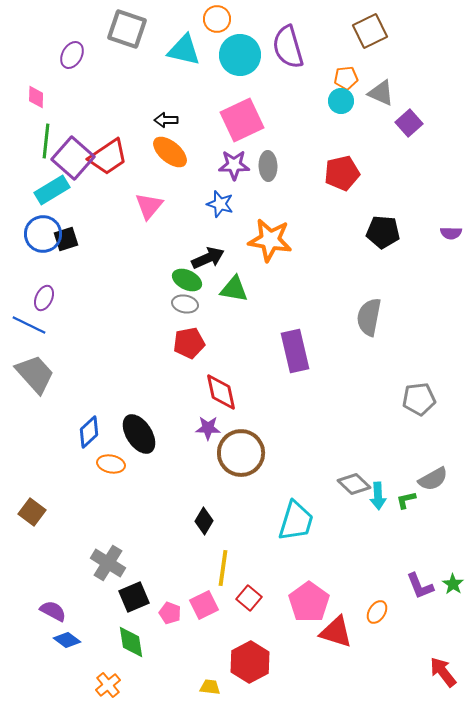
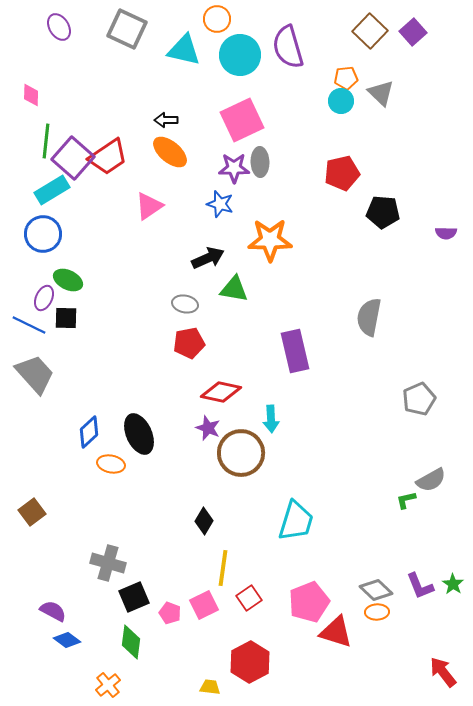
gray square at (127, 29): rotated 6 degrees clockwise
brown square at (370, 31): rotated 20 degrees counterclockwise
purple ellipse at (72, 55): moved 13 px left, 28 px up; rotated 60 degrees counterclockwise
gray triangle at (381, 93): rotated 20 degrees clockwise
pink diamond at (36, 97): moved 5 px left, 2 px up
purple square at (409, 123): moved 4 px right, 91 px up
purple star at (234, 165): moved 3 px down
gray ellipse at (268, 166): moved 8 px left, 4 px up
pink triangle at (149, 206): rotated 16 degrees clockwise
black pentagon at (383, 232): moved 20 px up
purple semicircle at (451, 233): moved 5 px left
black square at (66, 239): moved 79 px down; rotated 20 degrees clockwise
orange star at (270, 240): rotated 9 degrees counterclockwise
green ellipse at (187, 280): moved 119 px left
red diamond at (221, 392): rotated 66 degrees counterclockwise
gray pentagon at (419, 399): rotated 16 degrees counterclockwise
purple star at (208, 428): rotated 20 degrees clockwise
black ellipse at (139, 434): rotated 9 degrees clockwise
gray semicircle at (433, 479): moved 2 px left, 1 px down
gray diamond at (354, 484): moved 22 px right, 106 px down
cyan arrow at (378, 496): moved 107 px left, 77 px up
brown square at (32, 512): rotated 16 degrees clockwise
gray cross at (108, 563): rotated 16 degrees counterclockwise
red square at (249, 598): rotated 15 degrees clockwise
pink pentagon at (309, 602): rotated 15 degrees clockwise
orange ellipse at (377, 612): rotated 55 degrees clockwise
green diamond at (131, 642): rotated 16 degrees clockwise
